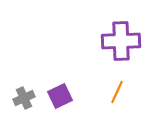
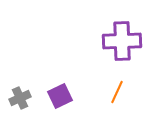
purple cross: moved 1 px right
gray cross: moved 4 px left
